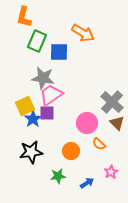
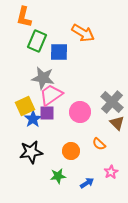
pink circle: moved 7 px left, 11 px up
